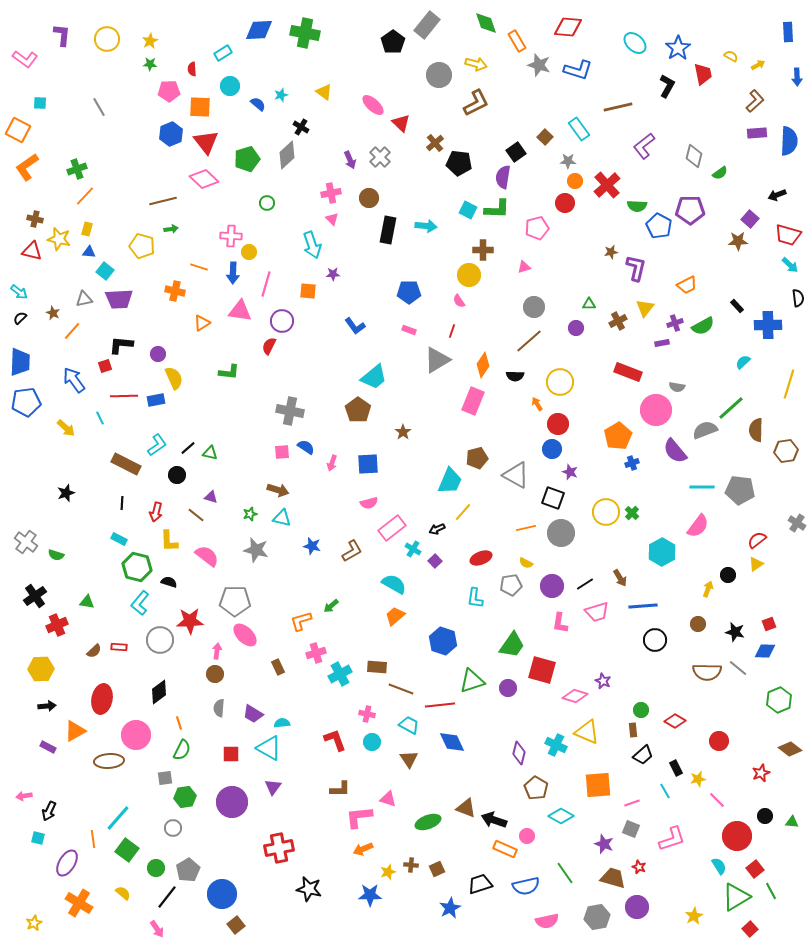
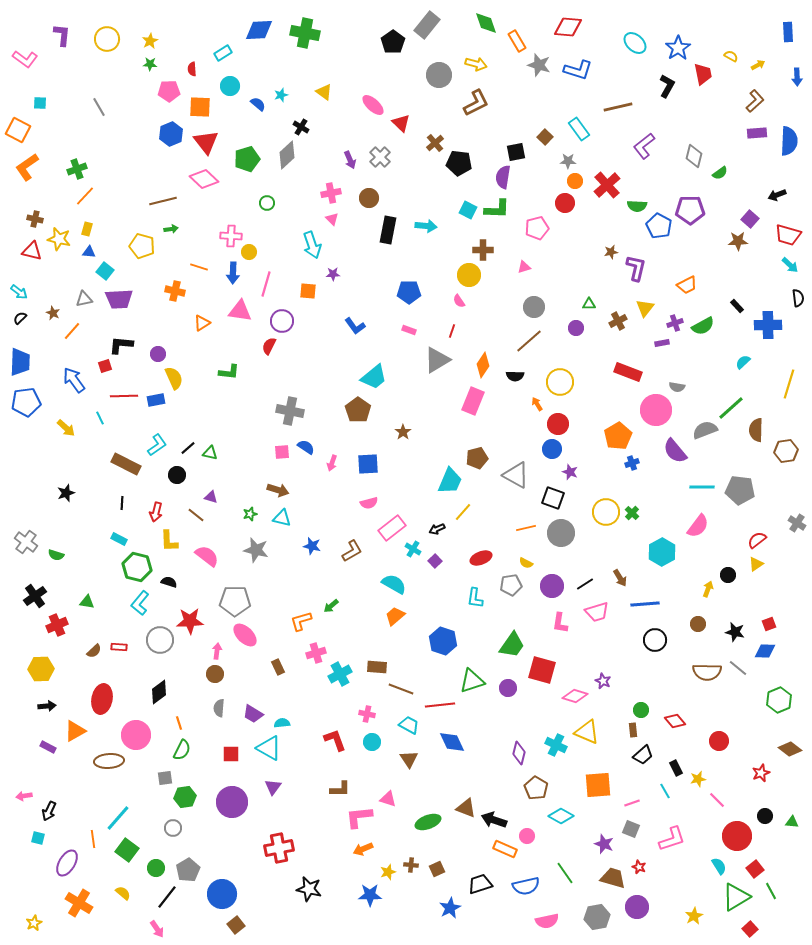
black square at (516, 152): rotated 24 degrees clockwise
blue line at (643, 606): moved 2 px right, 2 px up
red diamond at (675, 721): rotated 20 degrees clockwise
